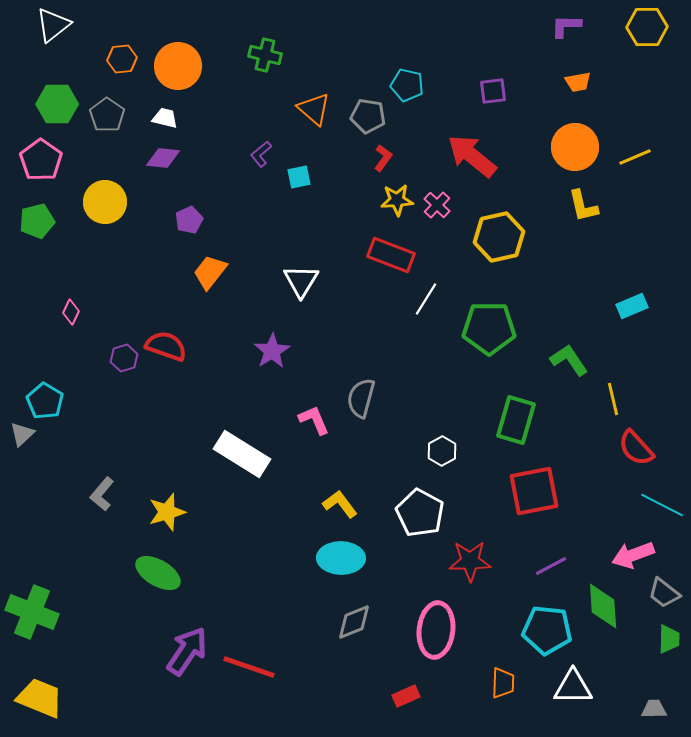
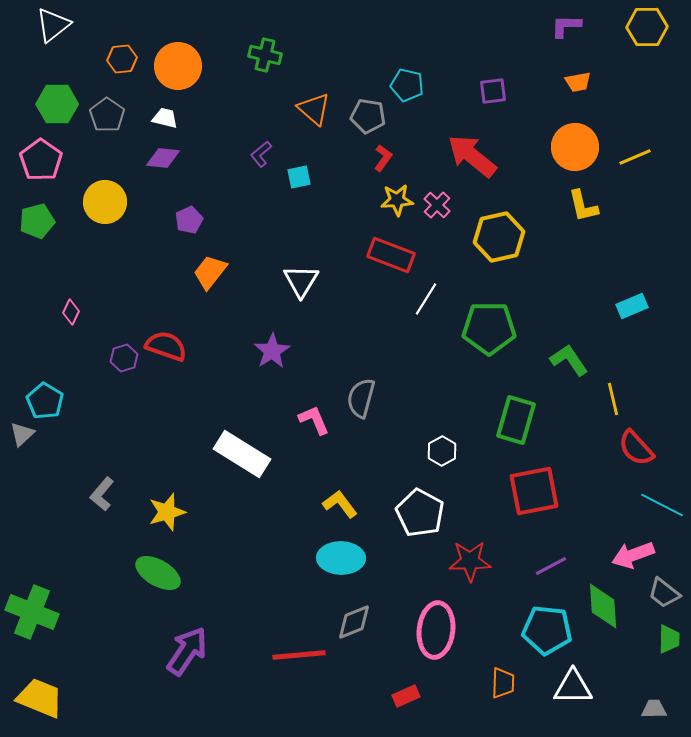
red line at (249, 667): moved 50 px right, 12 px up; rotated 24 degrees counterclockwise
